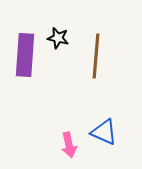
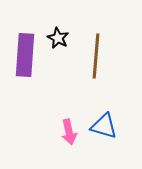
black star: rotated 15 degrees clockwise
blue triangle: moved 6 px up; rotated 8 degrees counterclockwise
pink arrow: moved 13 px up
